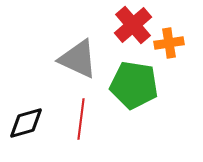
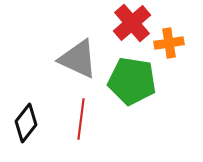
red cross: moved 1 px left, 2 px up
green pentagon: moved 2 px left, 4 px up
black diamond: rotated 36 degrees counterclockwise
